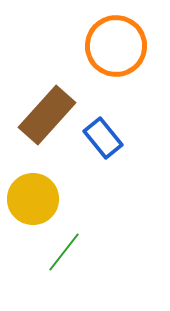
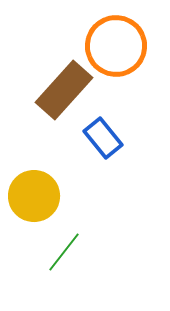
brown rectangle: moved 17 px right, 25 px up
yellow circle: moved 1 px right, 3 px up
